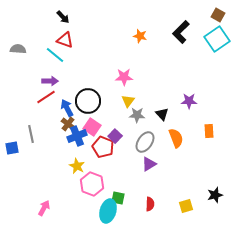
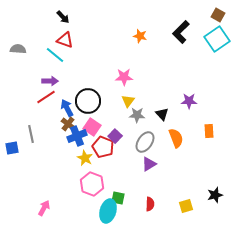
yellow star: moved 8 px right, 8 px up
